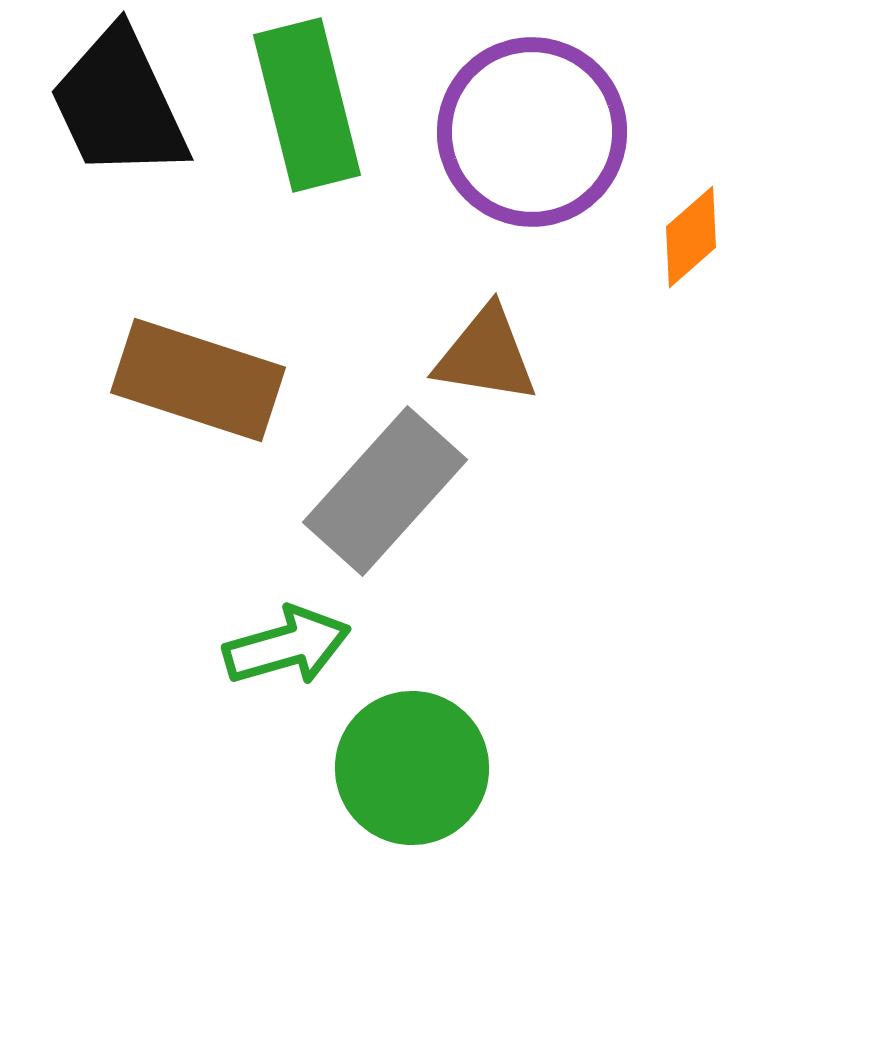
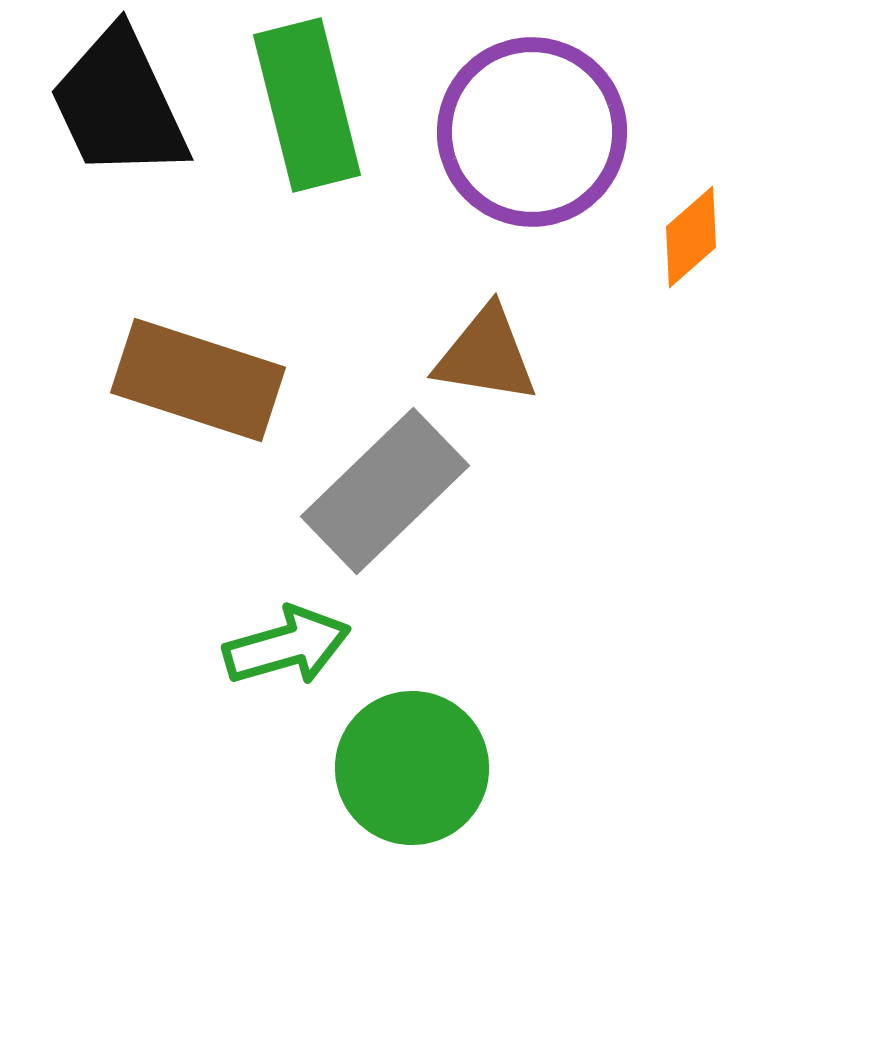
gray rectangle: rotated 4 degrees clockwise
